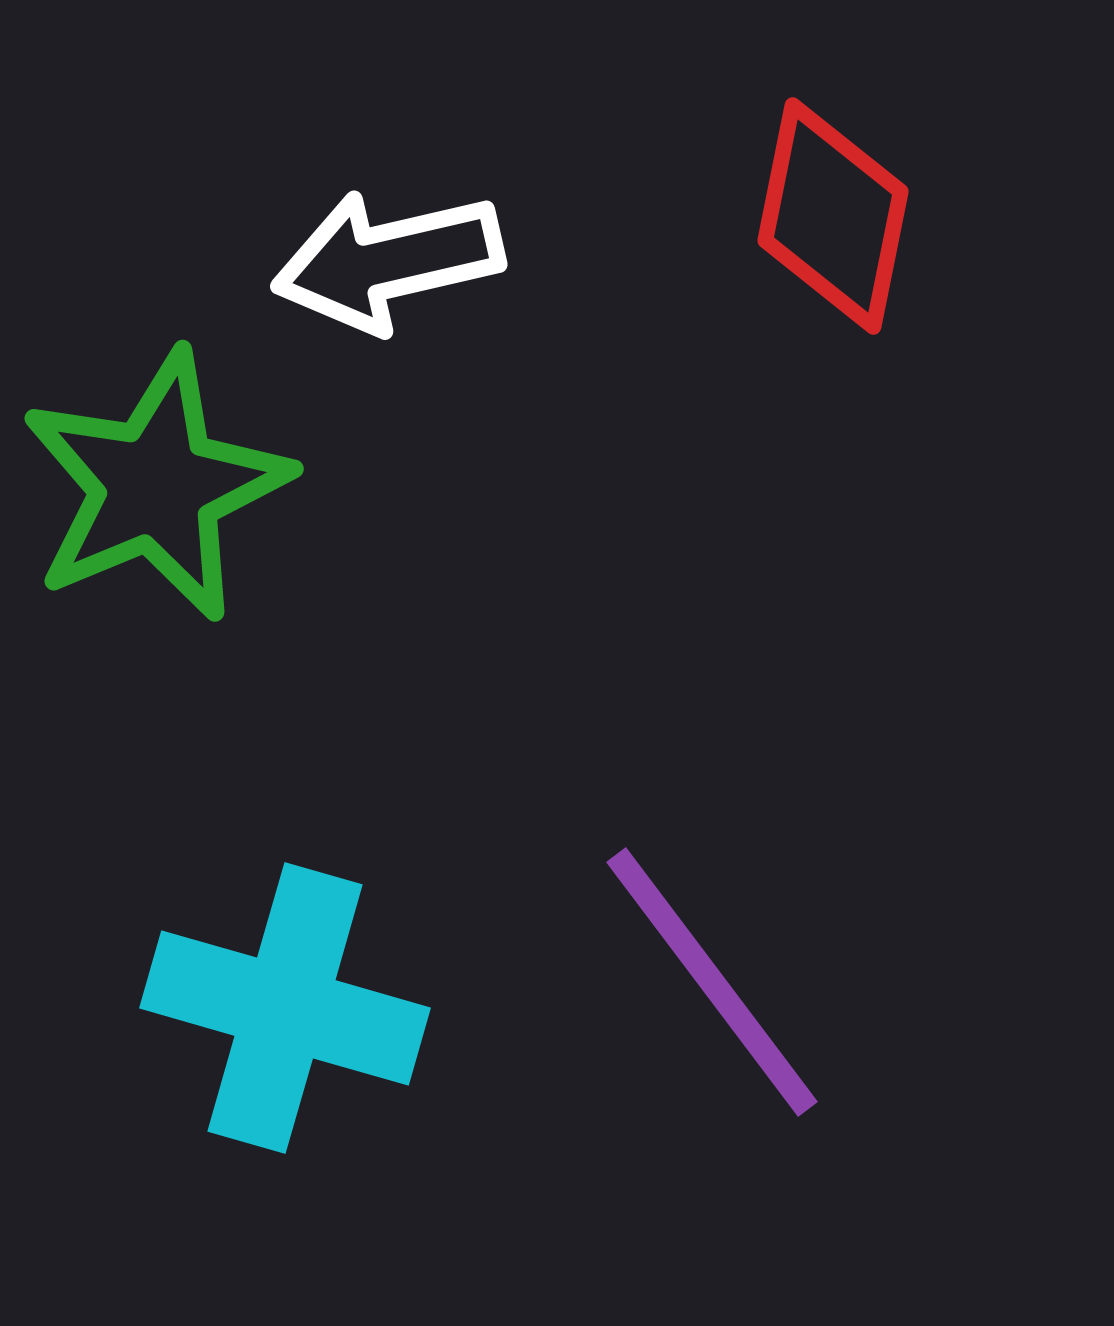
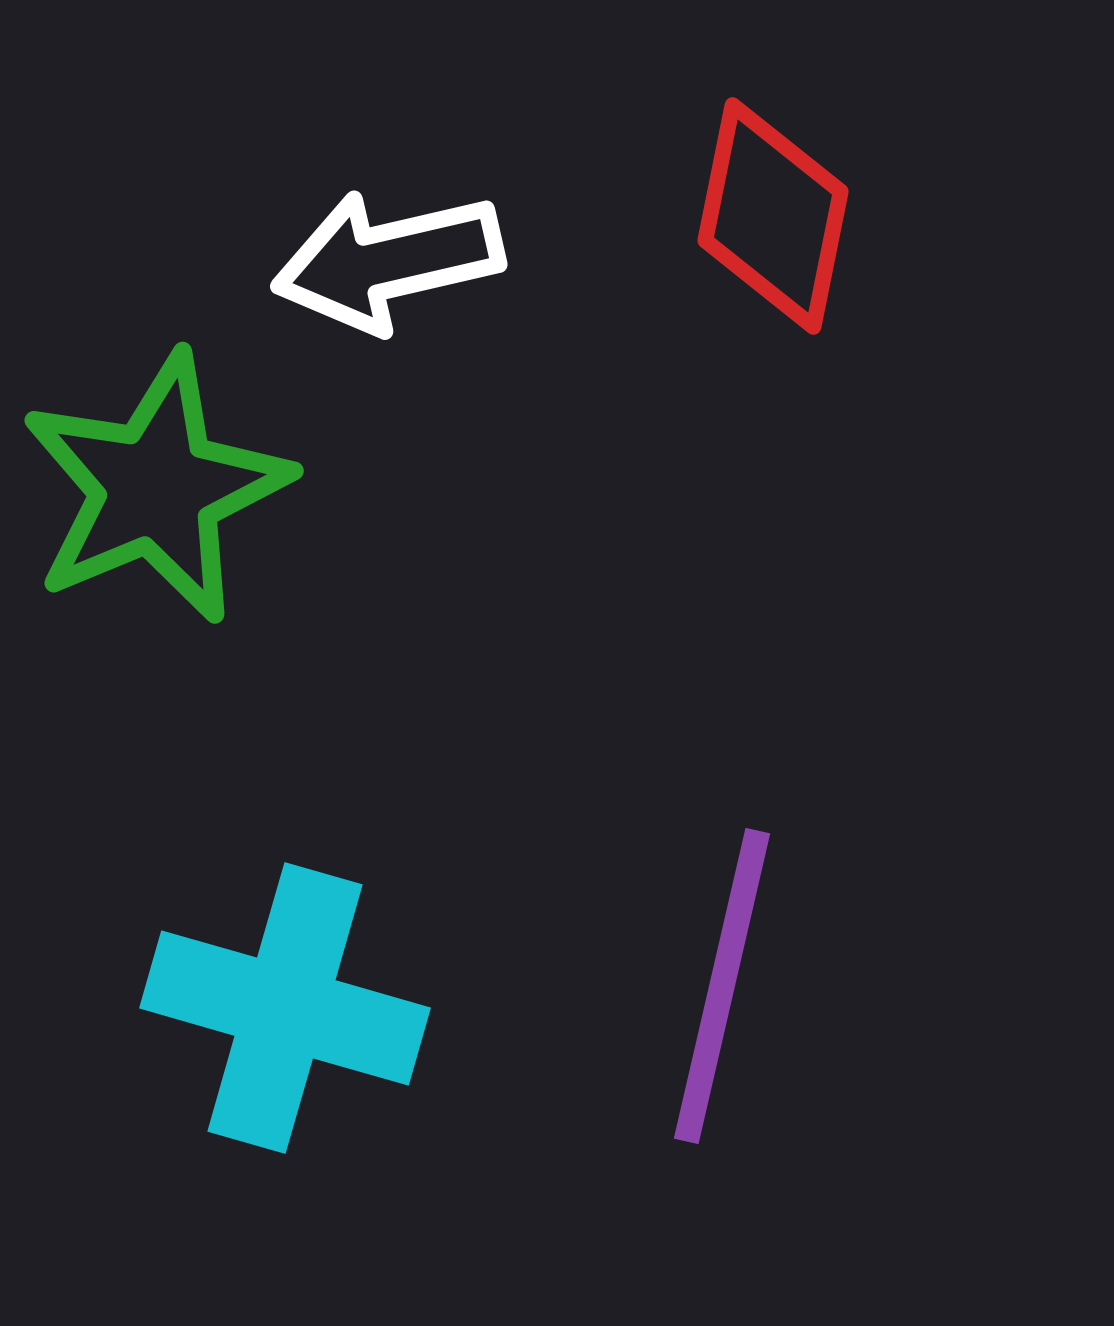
red diamond: moved 60 px left
green star: moved 2 px down
purple line: moved 10 px right, 4 px down; rotated 50 degrees clockwise
